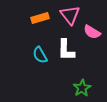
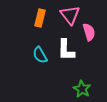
orange rectangle: rotated 60 degrees counterclockwise
pink semicircle: moved 3 px left; rotated 138 degrees counterclockwise
green star: moved 1 px down; rotated 12 degrees counterclockwise
